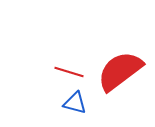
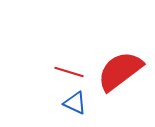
blue triangle: rotated 10 degrees clockwise
